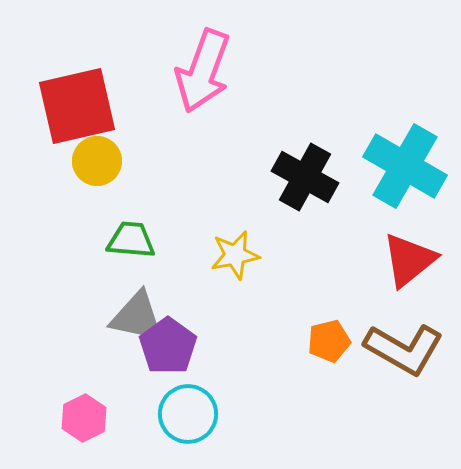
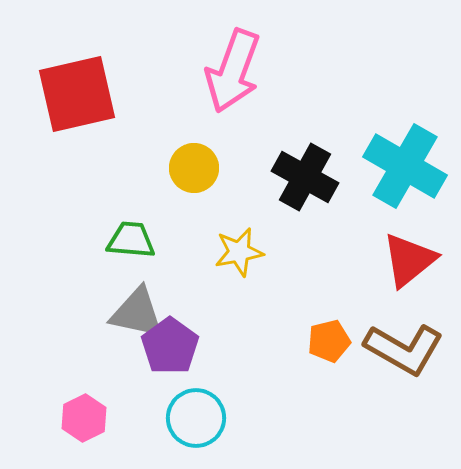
pink arrow: moved 30 px right
red square: moved 12 px up
yellow circle: moved 97 px right, 7 px down
yellow star: moved 4 px right, 3 px up
gray triangle: moved 4 px up
purple pentagon: moved 2 px right
cyan circle: moved 8 px right, 4 px down
